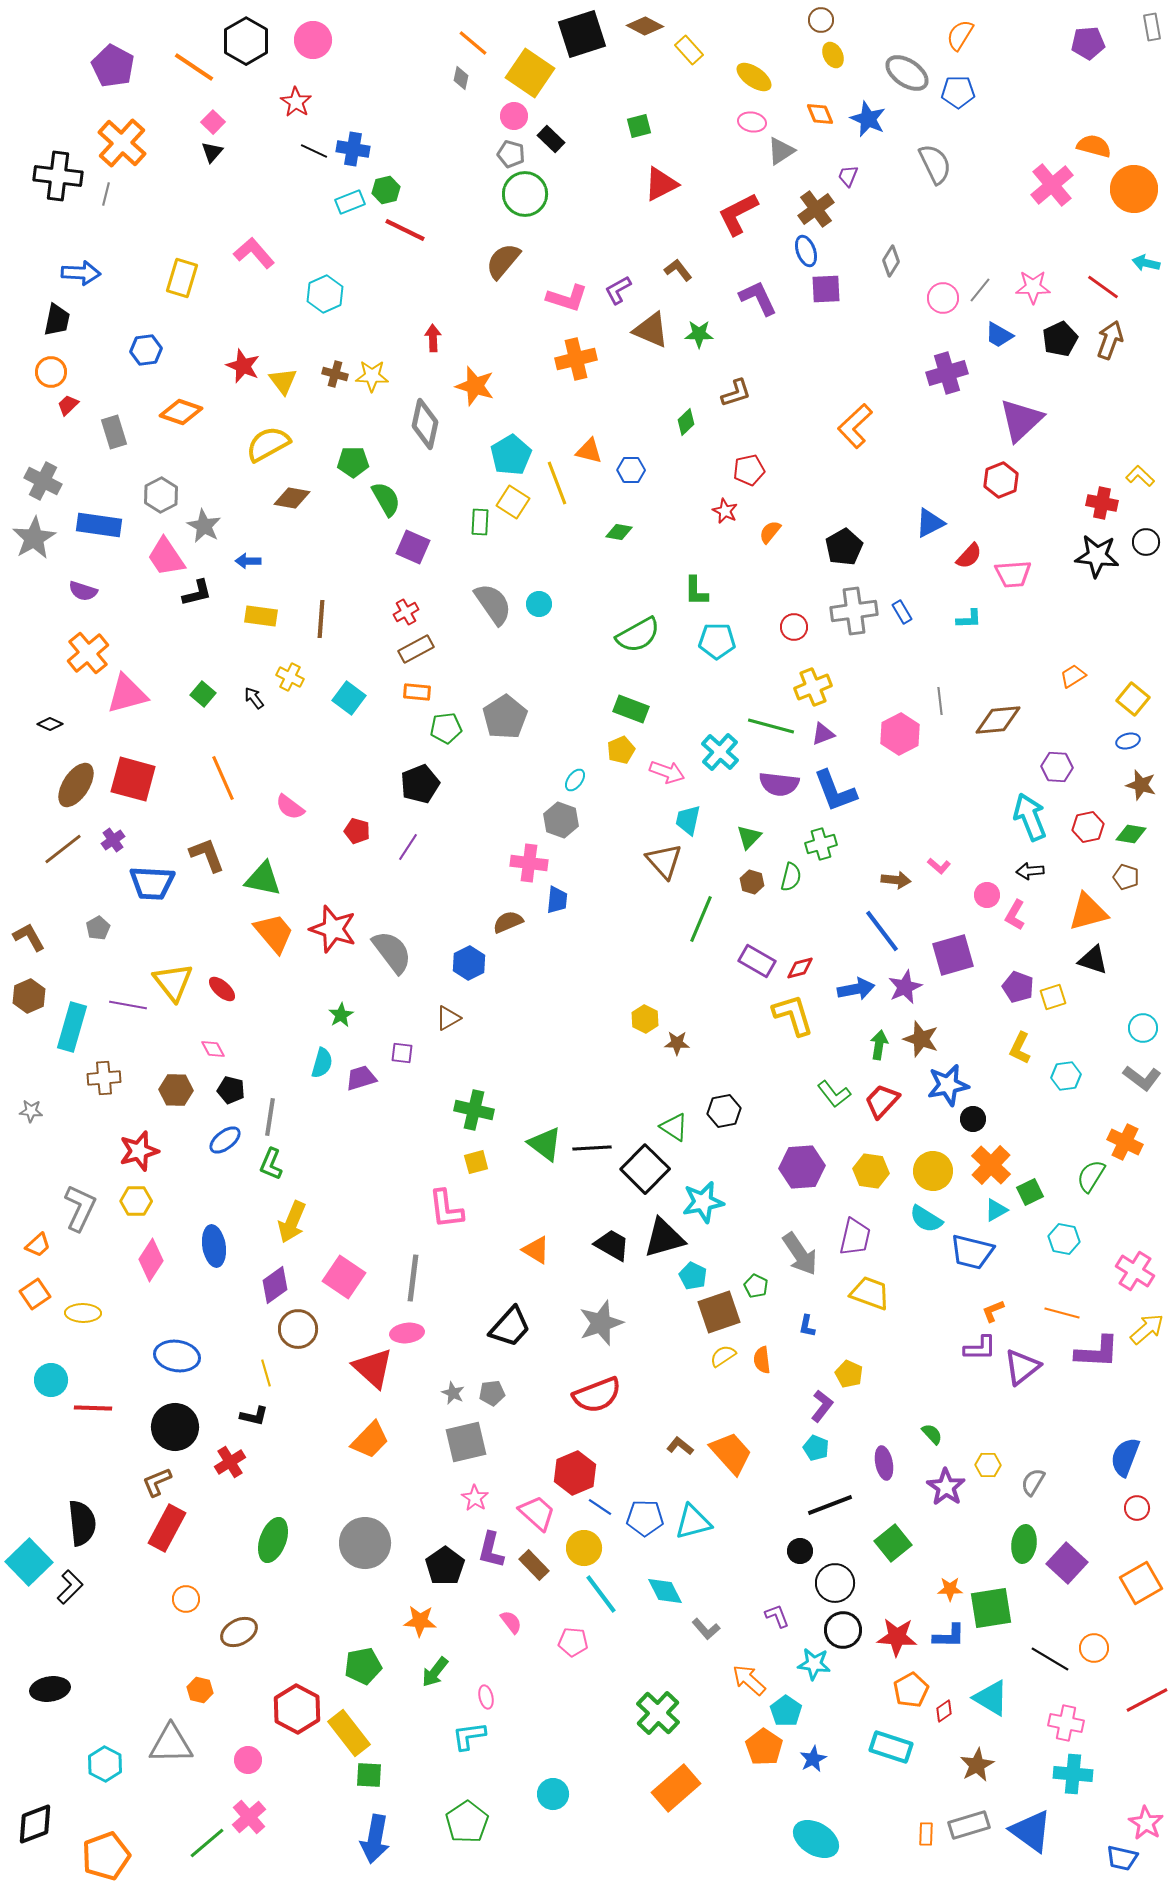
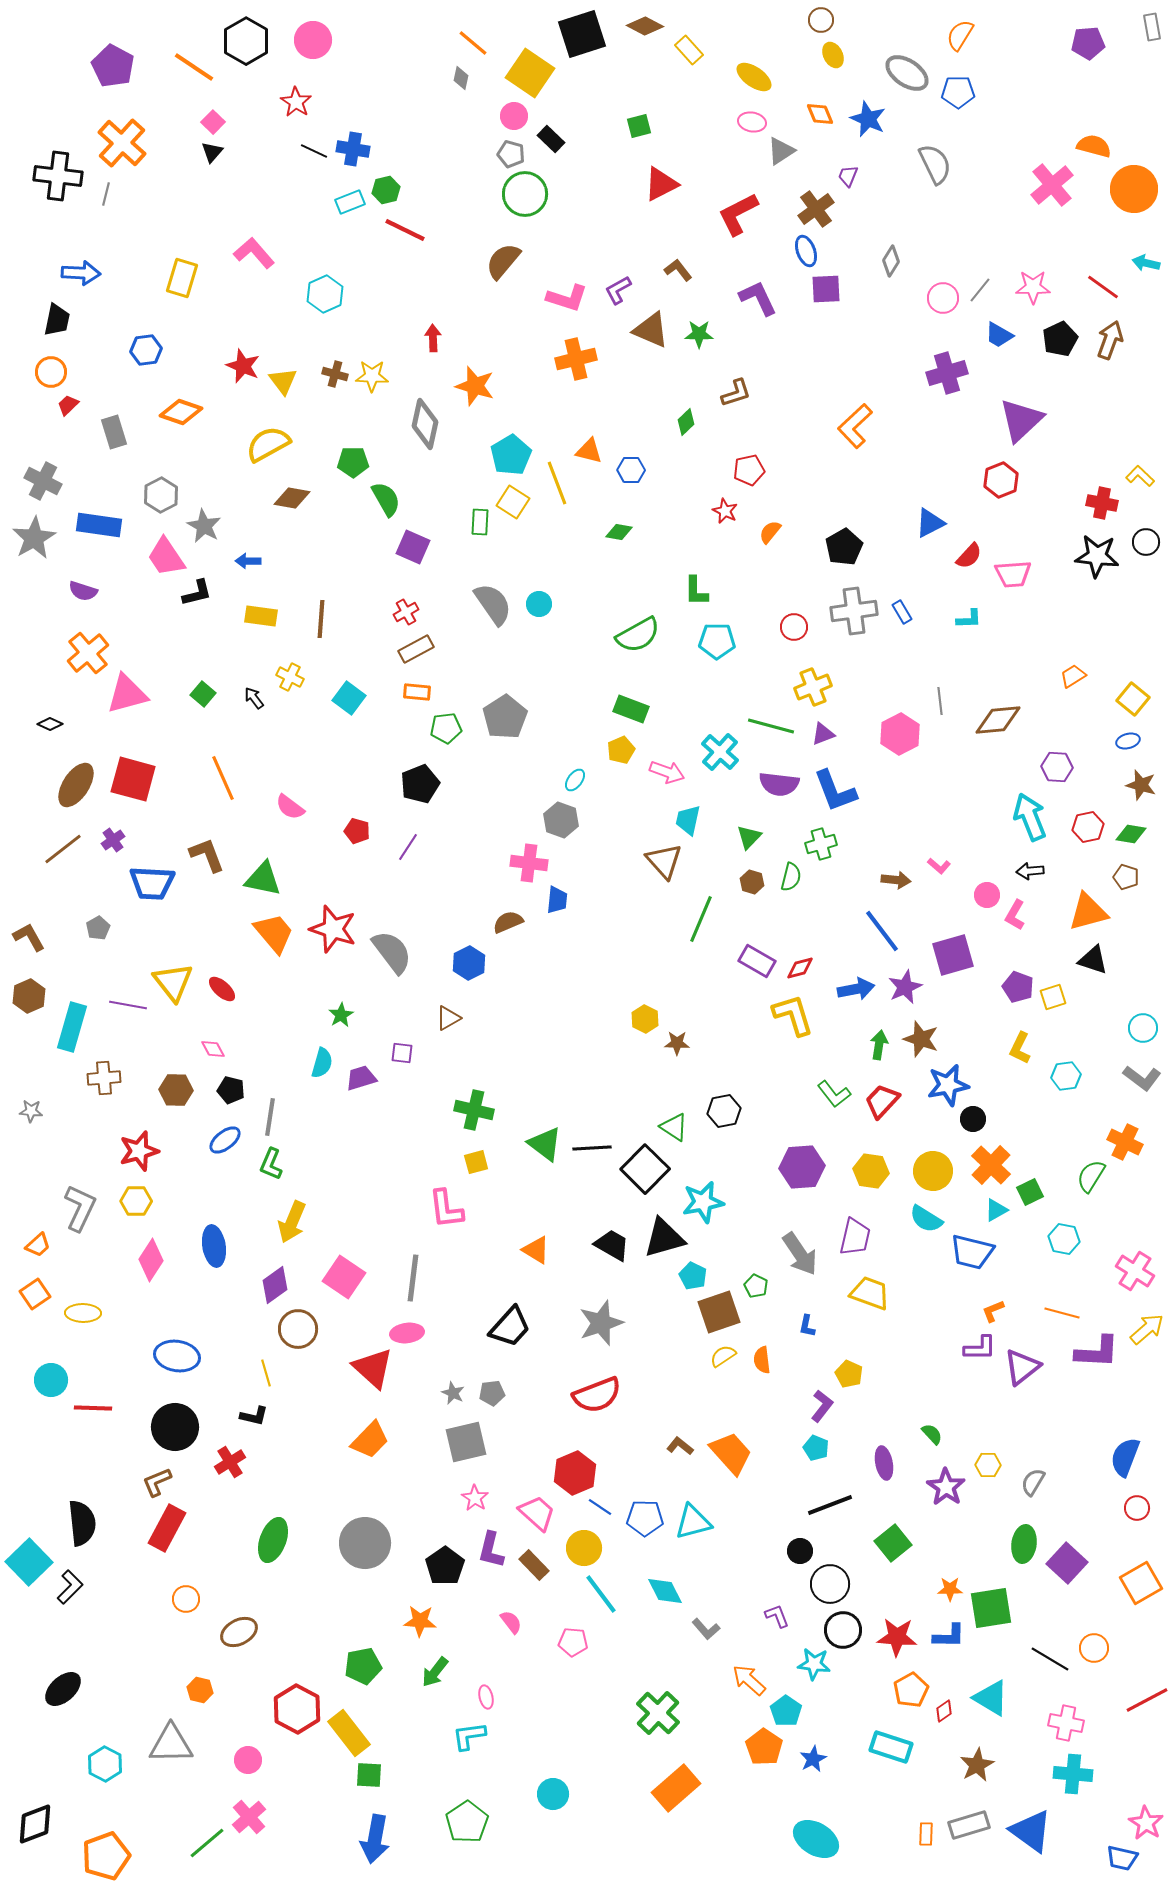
black circle at (835, 1583): moved 5 px left, 1 px down
black ellipse at (50, 1689): moved 13 px right; rotated 33 degrees counterclockwise
